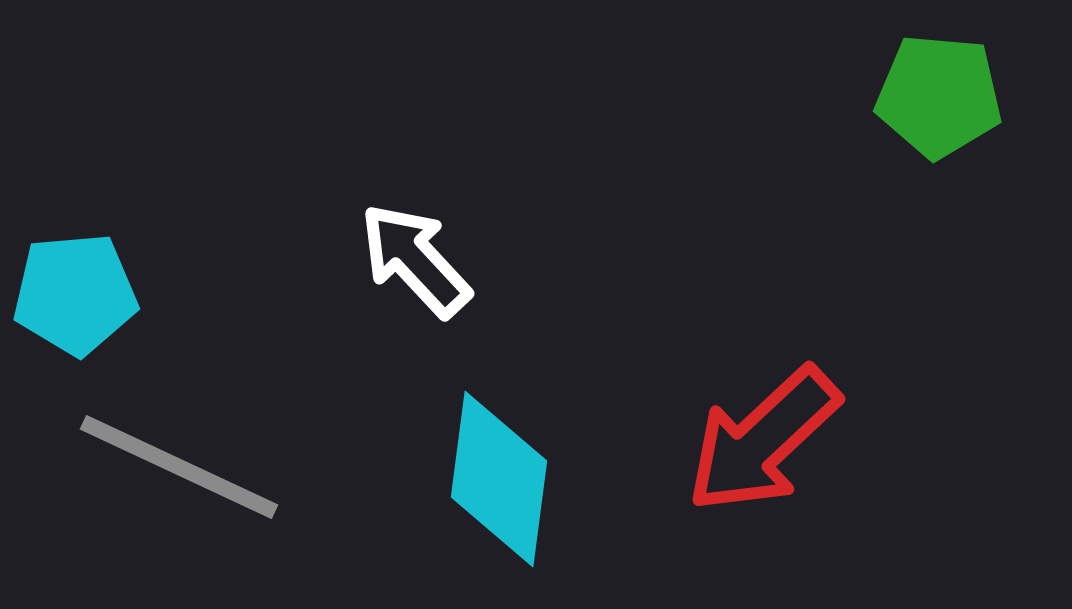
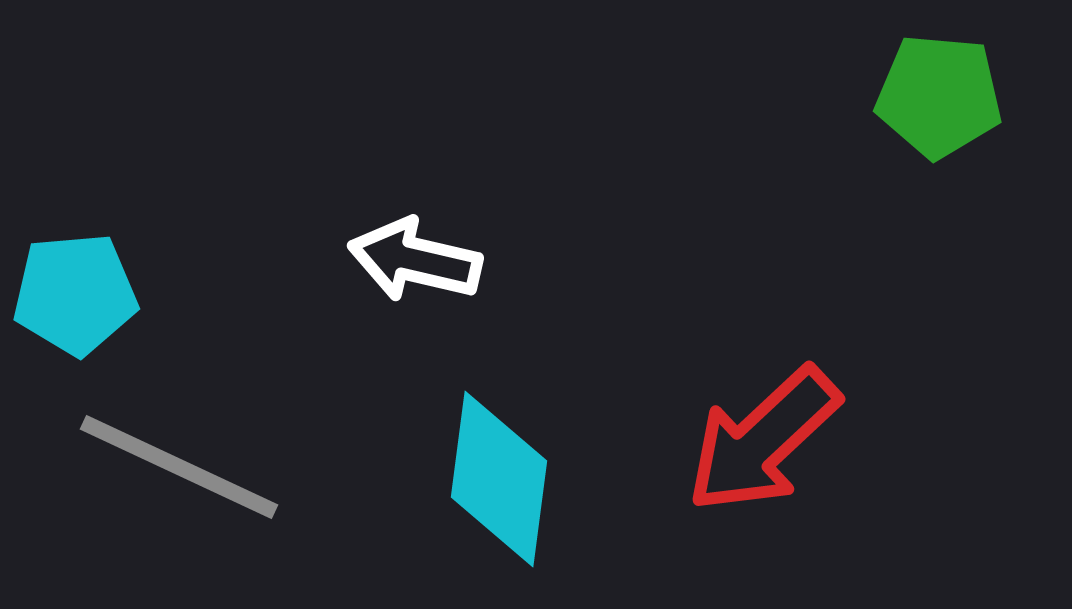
white arrow: rotated 34 degrees counterclockwise
